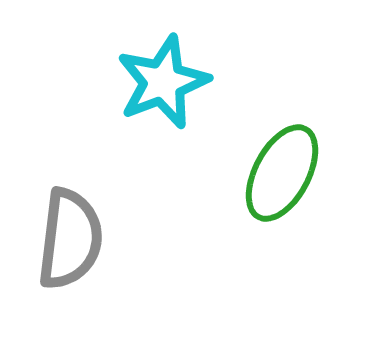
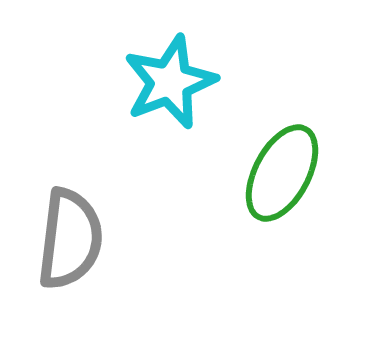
cyan star: moved 7 px right
